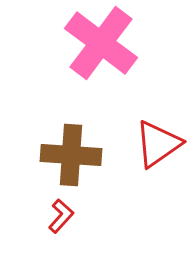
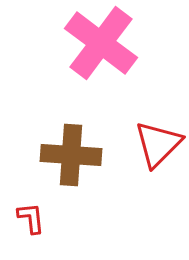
red triangle: rotated 10 degrees counterclockwise
red L-shape: moved 30 px left, 2 px down; rotated 48 degrees counterclockwise
